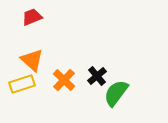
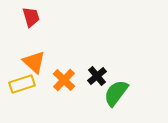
red trapezoid: moved 1 px left; rotated 95 degrees clockwise
orange triangle: moved 2 px right, 2 px down
